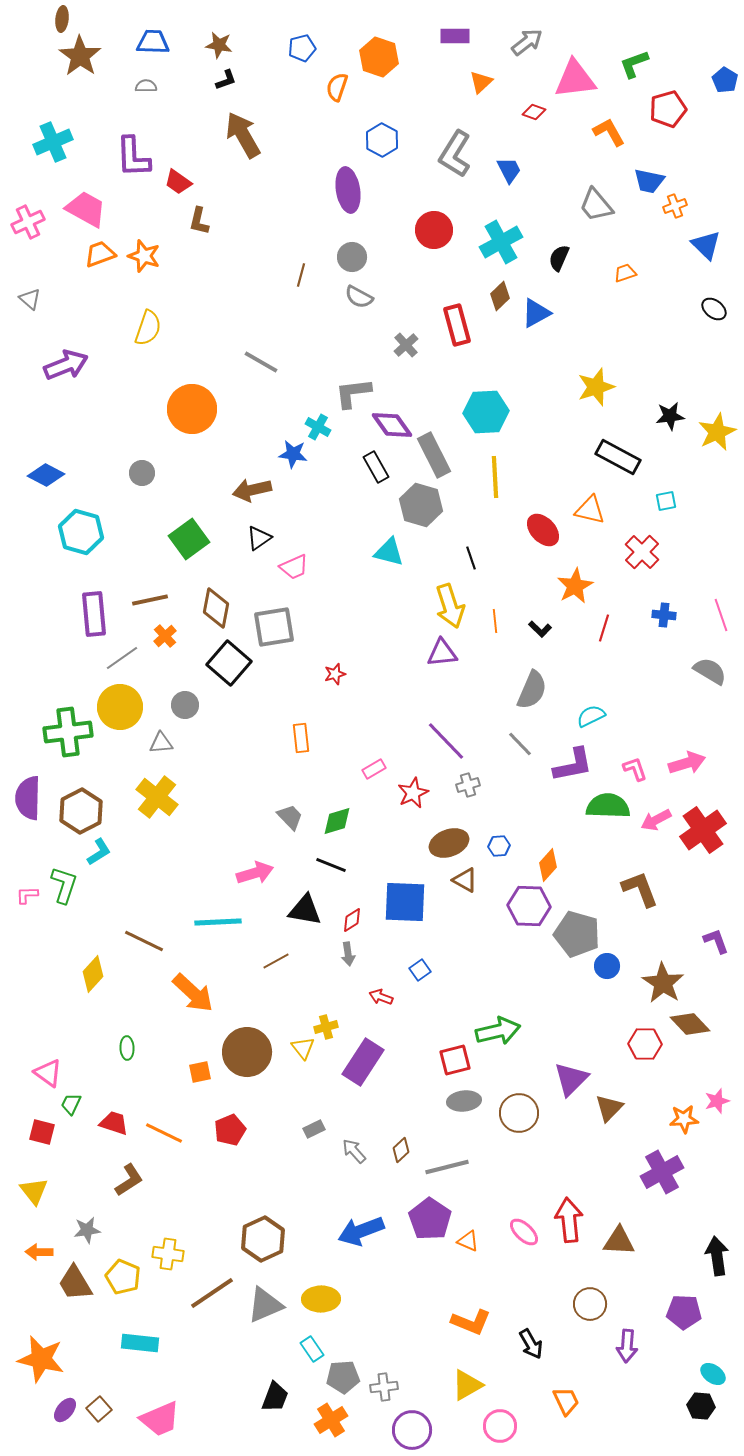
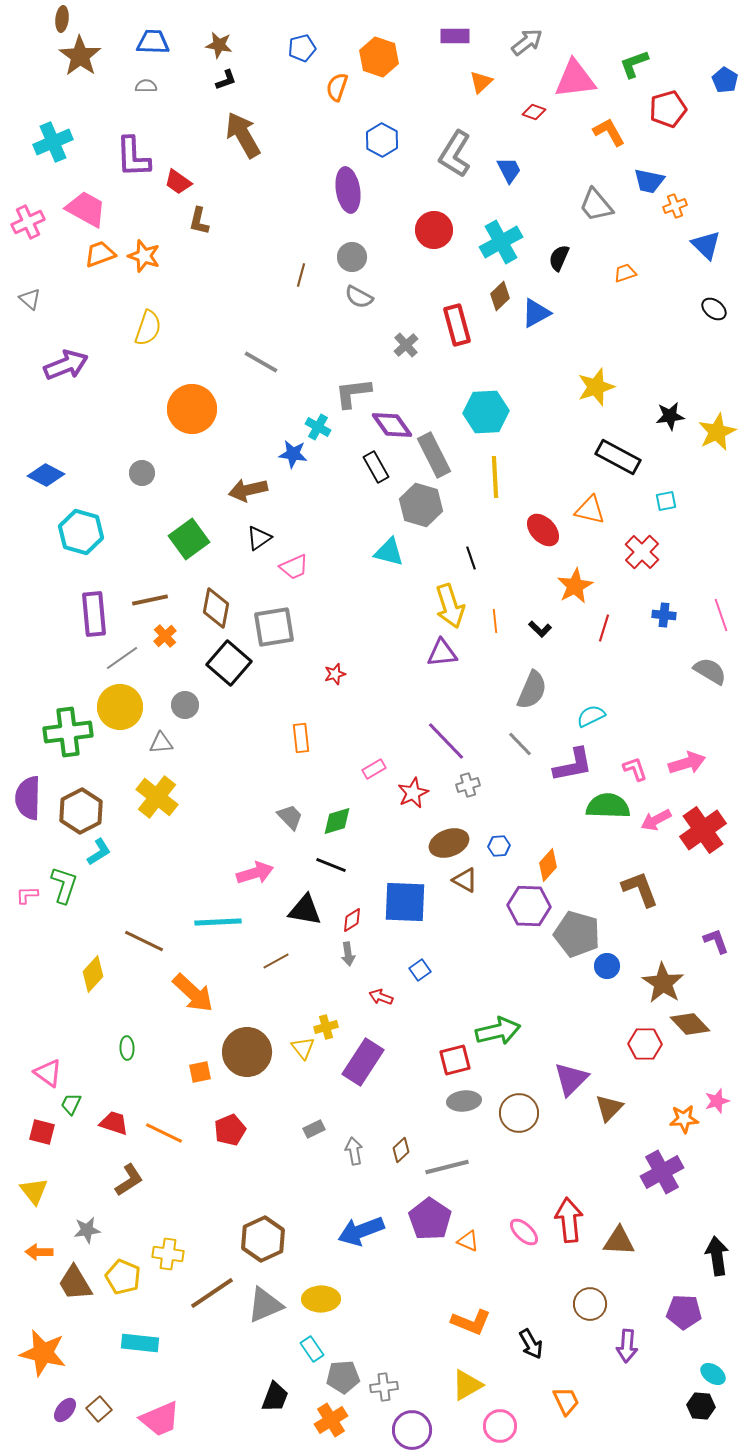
brown arrow at (252, 490): moved 4 px left
gray arrow at (354, 1151): rotated 32 degrees clockwise
orange star at (41, 1359): moved 2 px right, 6 px up
